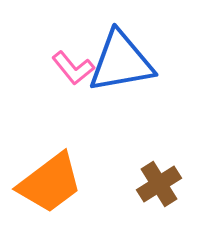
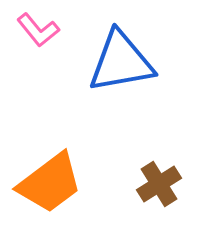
pink L-shape: moved 35 px left, 38 px up
